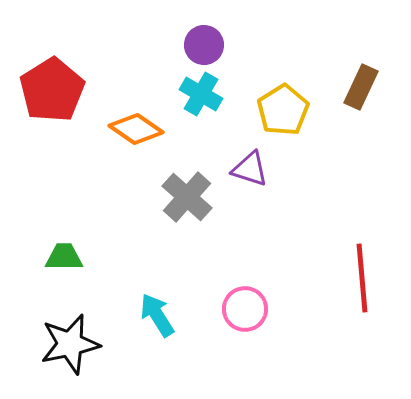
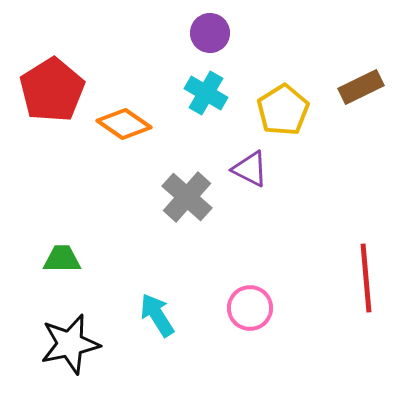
purple circle: moved 6 px right, 12 px up
brown rectangle: rotated 39 degrees clockwise
cyan cross: moved 5 px right, 1 px up
orange diamond: moved 12 px left, 5 px up
purple triangle: rotated 9 degrees clockwise
green trapezoid: moved 2 px left, 2 px down
red line: moved 4 px right
pink circle: moved 5 px right, 1 px up
